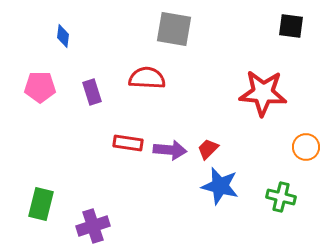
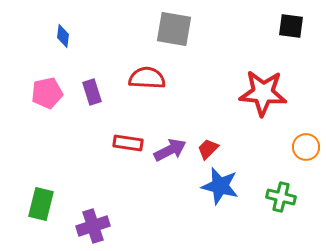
pink pentagon: moved 7 px right, 6 px down; rotated 12 degrees counterclockwise
purple arrow: rotated 32 degrees counterclockwise
